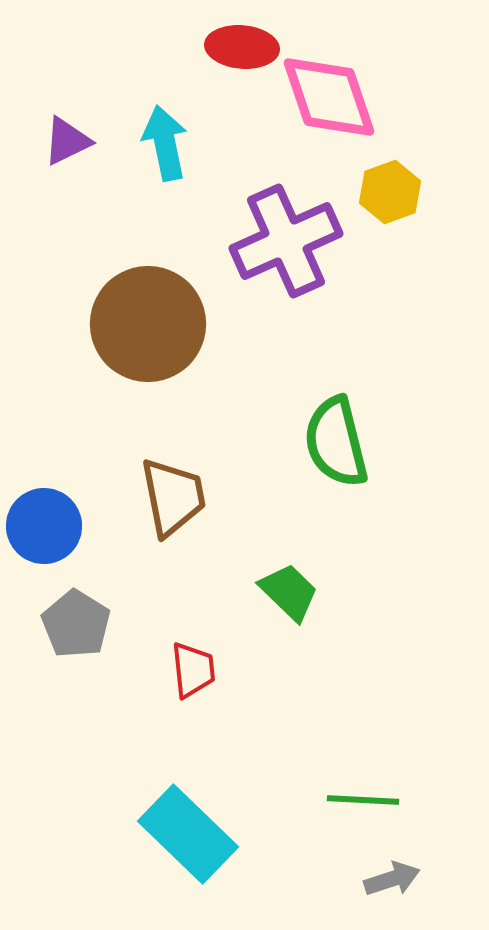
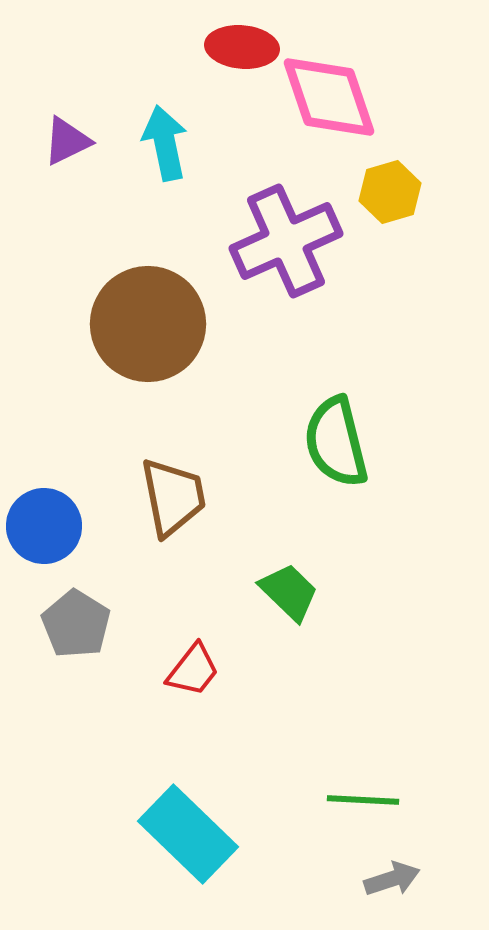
yellow hexagon: rotated 4 degrees clockwise
red trapezoid: rotated 44 degrees clockwise
